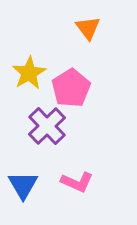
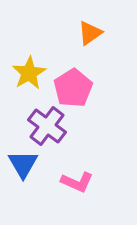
orange triangle: moved 2 px right, 5 px down; rotated 32 degrees clockwise
pink pentagon: moved 2 px right
purple cross: rotated 9 degrees counterclockwise
blue triangle: moved 21 px up
